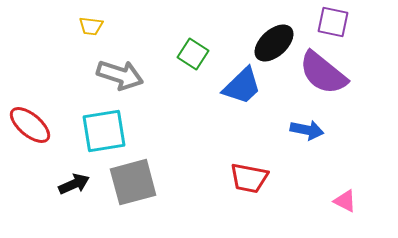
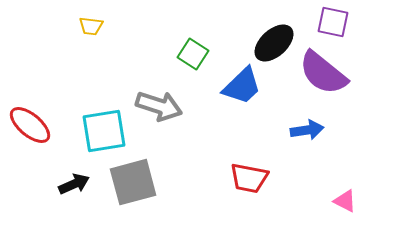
gray arrow: moved 39 px right, 31 px down
blue arrow: rotated 20 degrees counterclockwise
